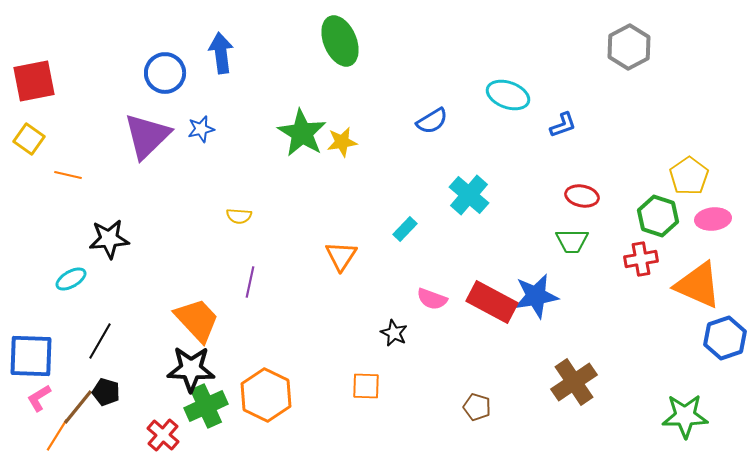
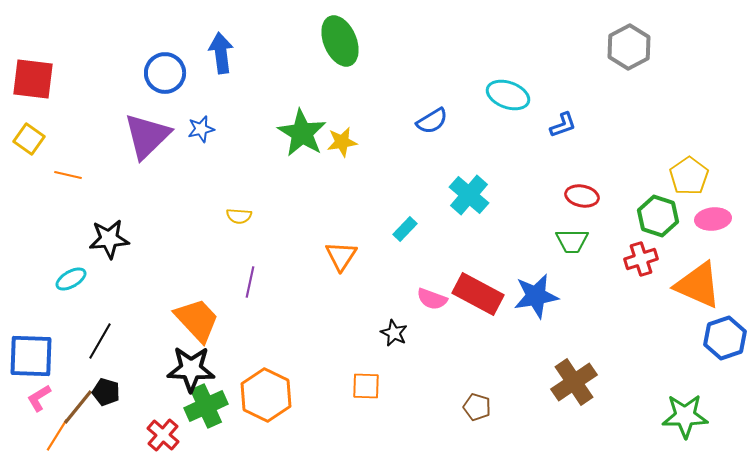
red square at (34, 81): moved 1 px left, 2 px up; rotated 18 degrees clockwise
red cross at (641, 259): rotated 8 degrees counterclockwise
red rectangle at (492, 302): moved 14 px left, 8 px up
